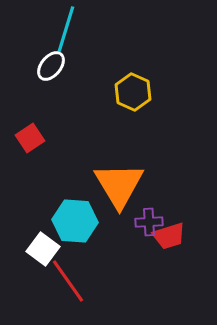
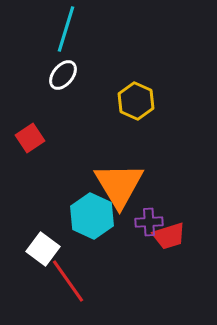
white ellipse: moved 12 px right, 9 px down
yellow hexagon: moved 3 px right, 9 px down
cyan hexagon: moved 17 px right, 5 px up; rotated 21 degrees clockwise
